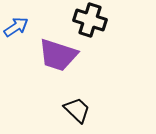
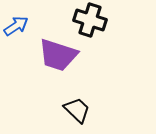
blue arrow: moved 1 px up
